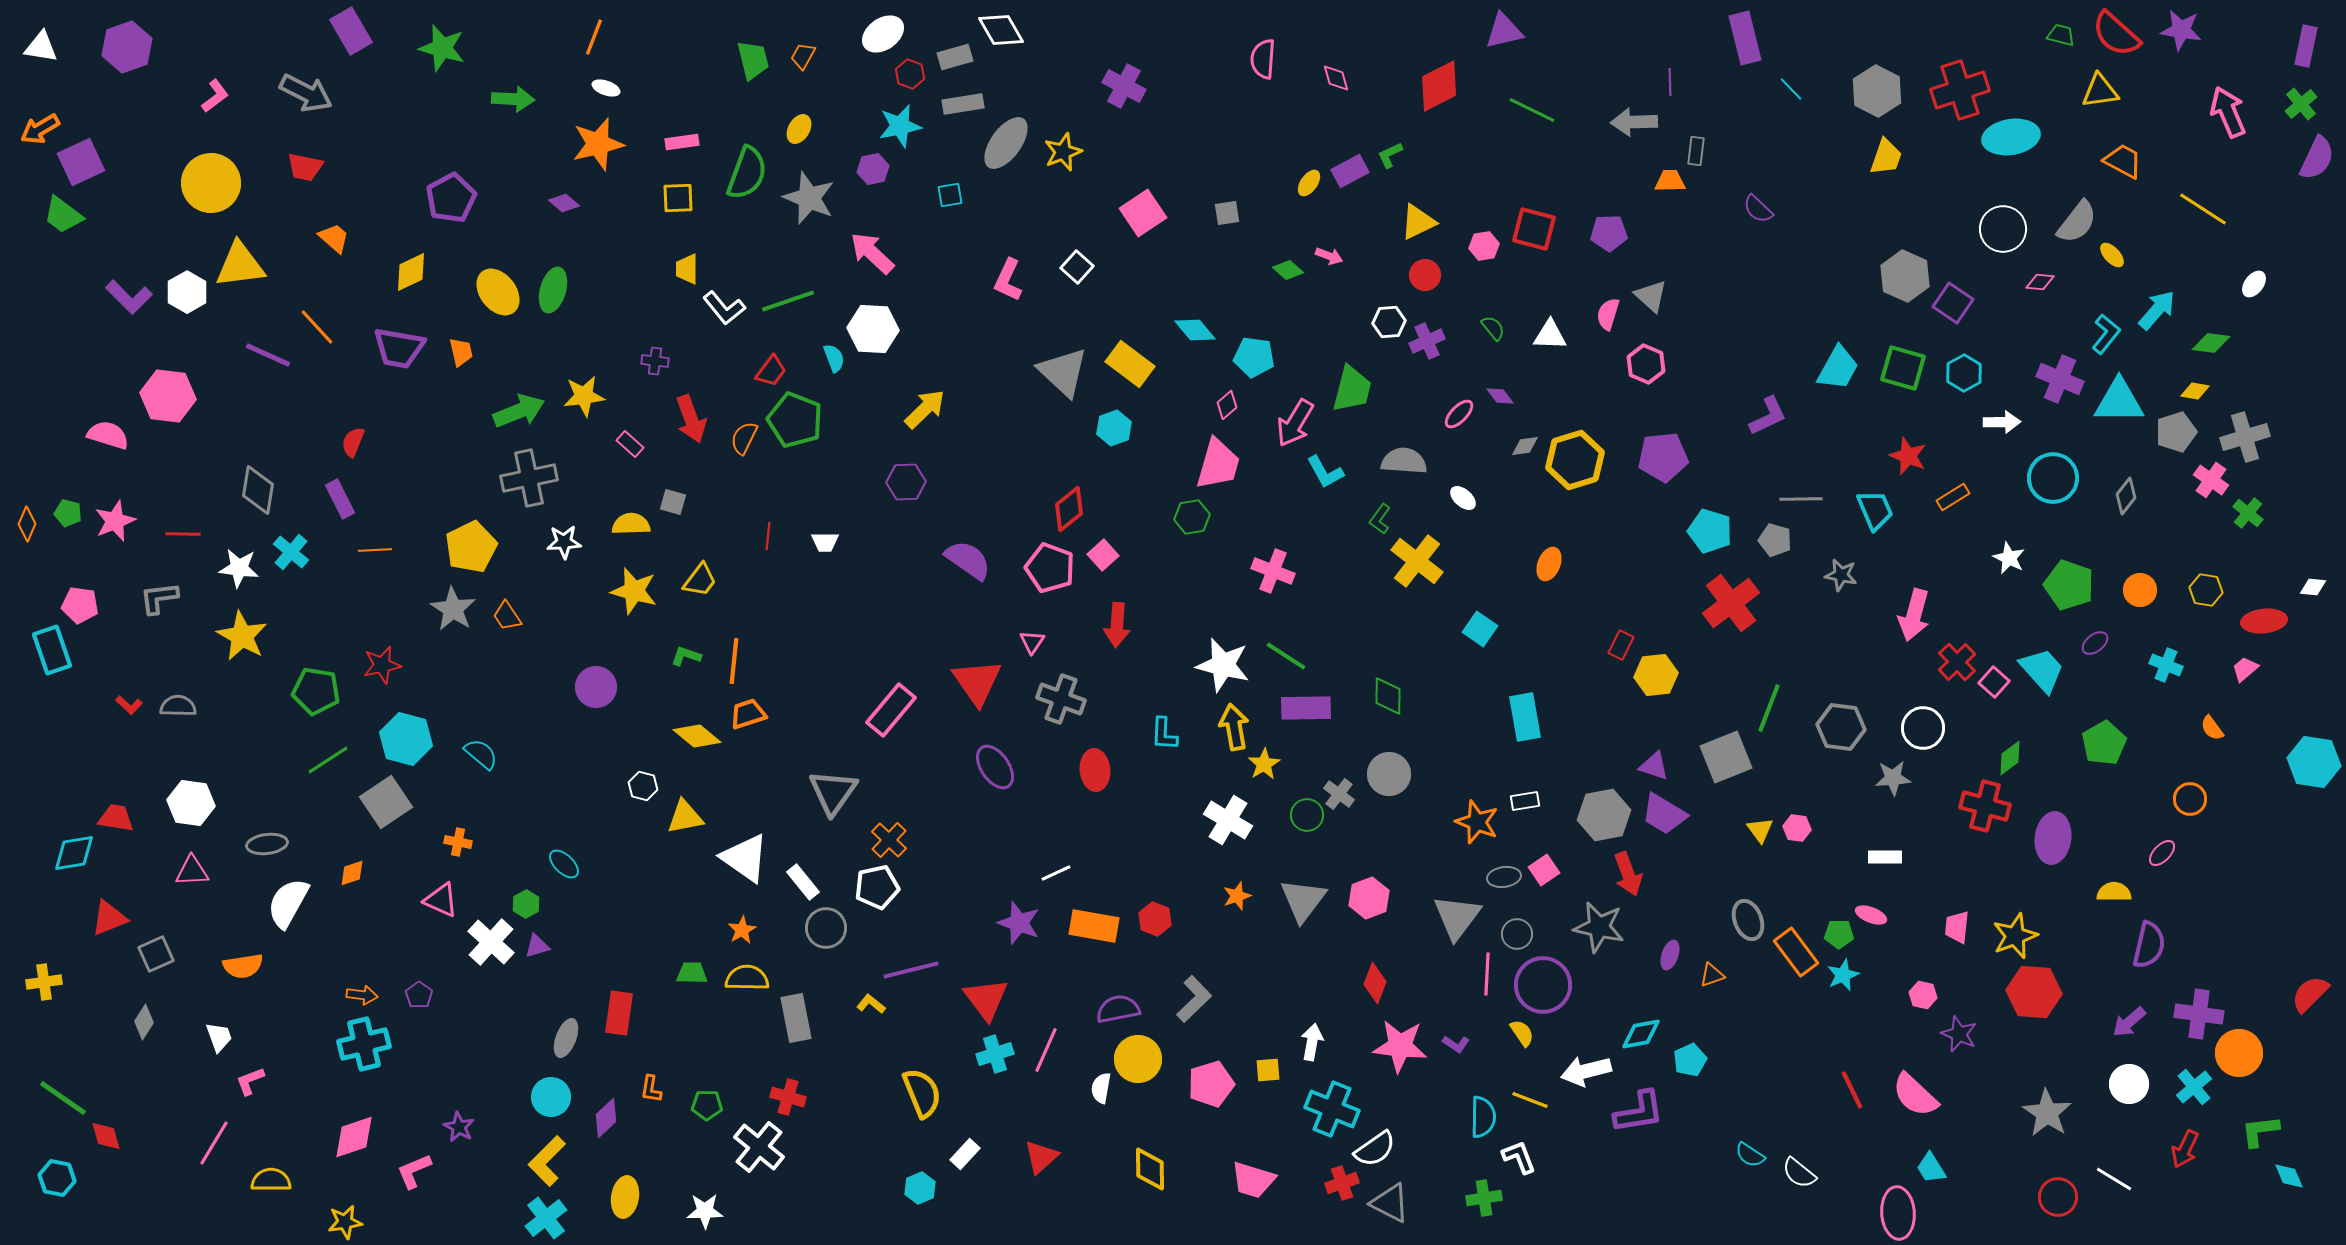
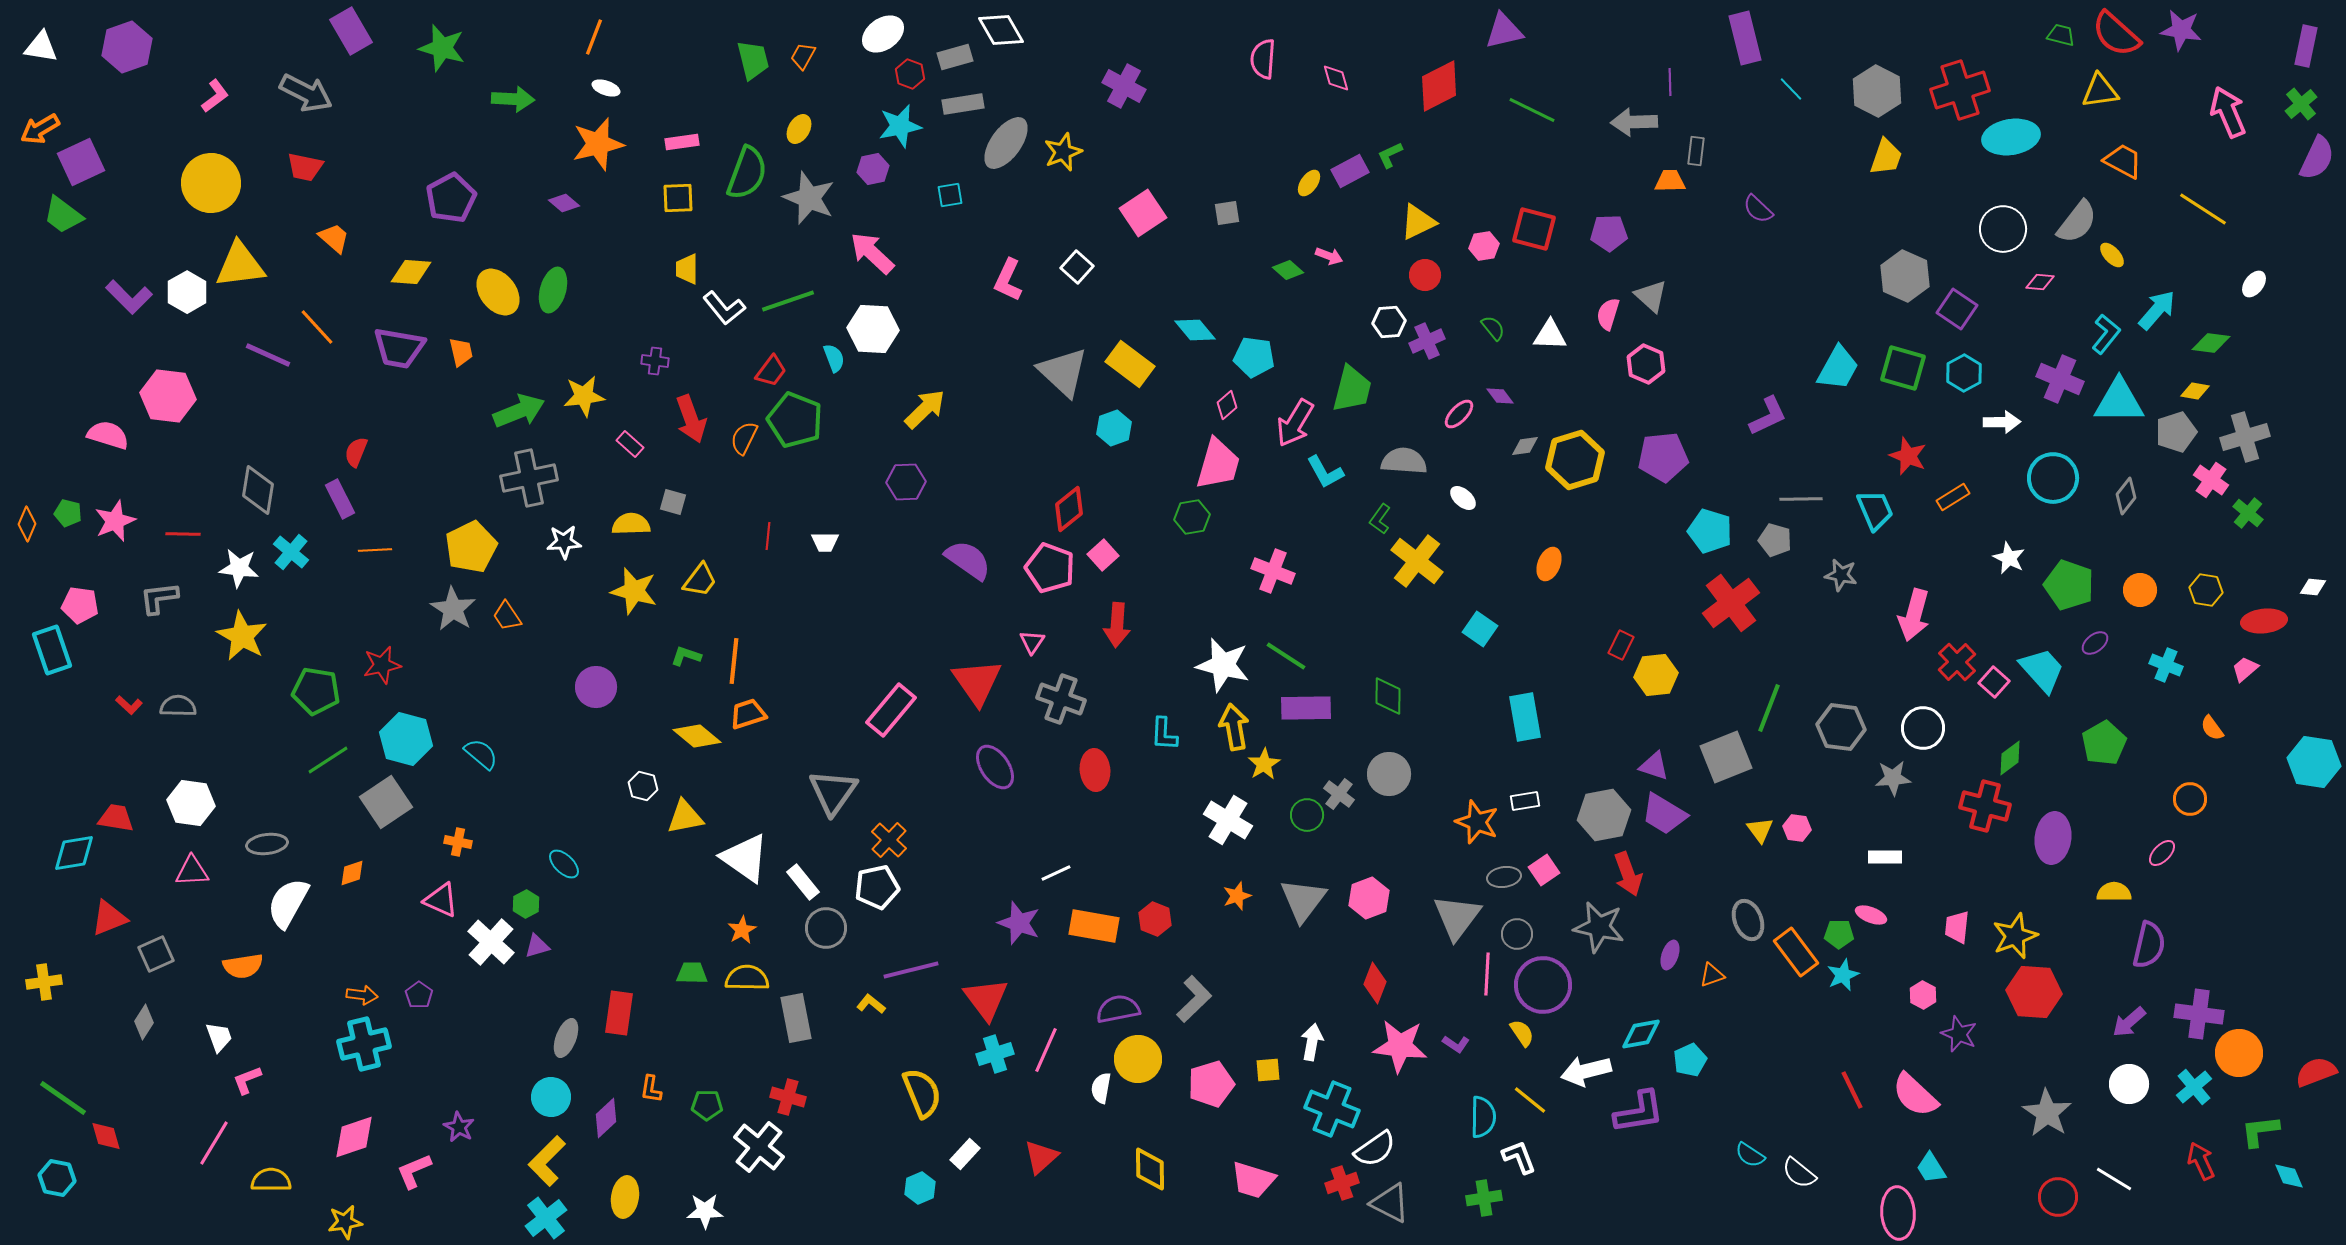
yellow diamond at (411, 272): rotated 30 degrees clockwise
purple square at (1953, 303): moved 4 px right, 6 px down
red semicircle at (353, 442): moved 3 px right, 10 px down
red semicircle at (2310, 994): moved 6 px right, 78 px down; rotated 24 degrees clockwise
pink hexagon at (1923, 995): rotated 16 degrees clockwise
pink L-shape at (250, 1081): moved 3 px left, 1 px up
yellow line at (1530, 1100): rotated 18 degrees clockwise
red arrow at (2185, 1149): moved 16 px right, 12 px down; rotated 129 degrees clockwise
